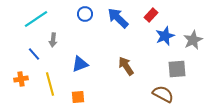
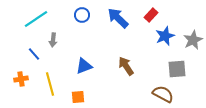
blue circle: moved 3 px left, 1 px down
blue triangle: moved 4 px right, 2 px down
